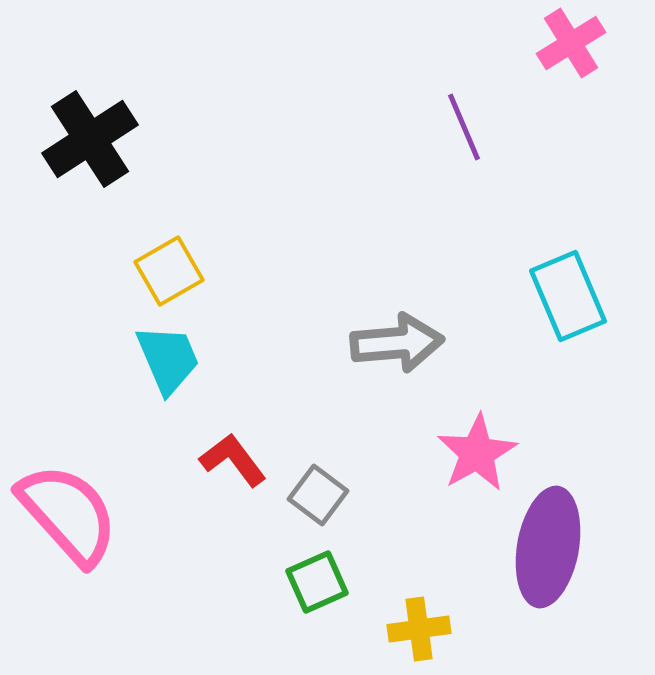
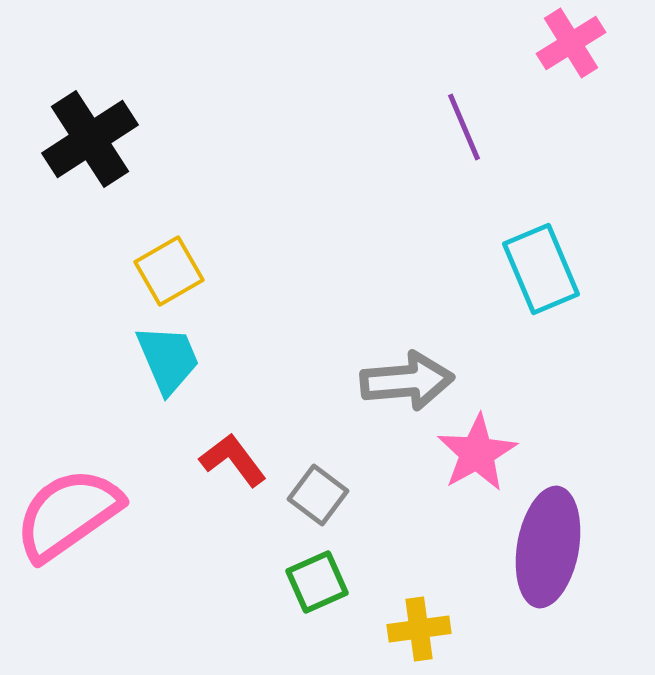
cyan rectangle: moved 27 px left, 27 px up
gray arrow: moved 10 px right, 38 px down
pink semicircle: rotated 83 degrees counterclockwise
